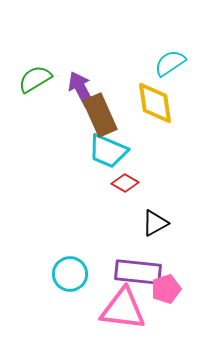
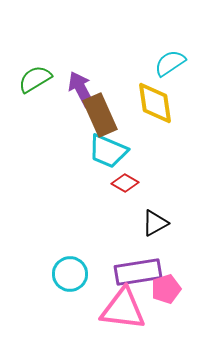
purple rectangle: rotated 15 degrees counterclockwise
